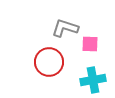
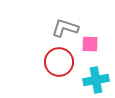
red circle: moved 10 px right
cyan cross: moved 3 px right
